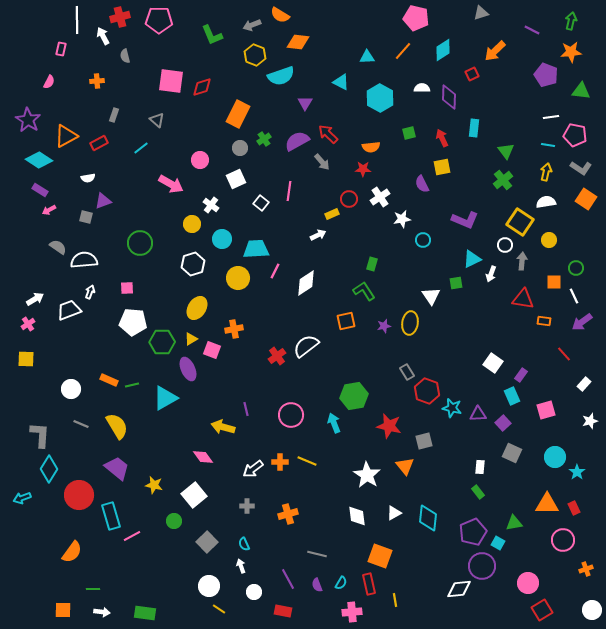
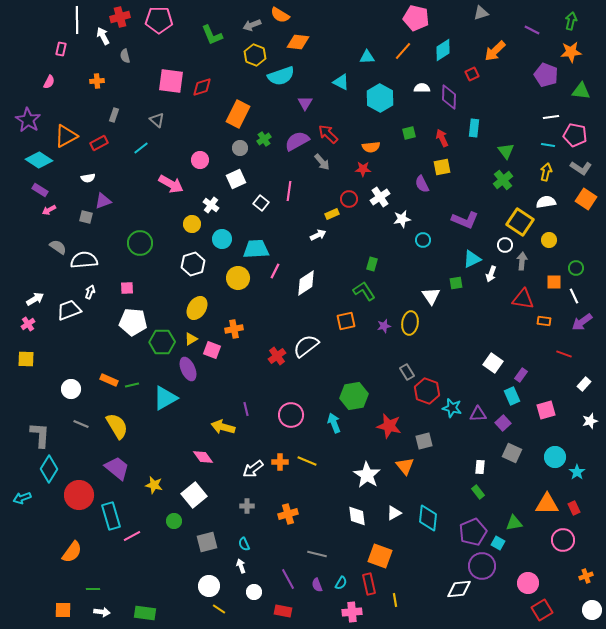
red line at (564, 354): rotated 28 degrees counterclockwise
gray square at (207, 542): rotated 30 degrees clockwise
orange cross at (586, 569): moved 7 px down
